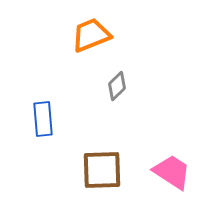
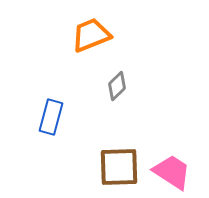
blue rectangle: moved 8 px right, 2 px up; rotated 20 degrees clockwise
brown square: moved 17 px right, 3 px up
